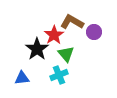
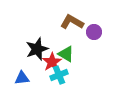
red star: moved 2 px left, 27 px down
black star: rotated 15 degrees clockwise
green triangle: rotated 18 degrees counterclockwise
